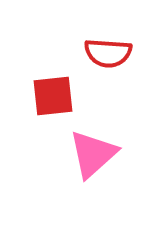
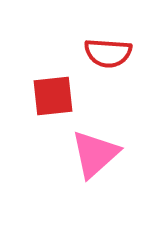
pink triangle: moved 2 px right
